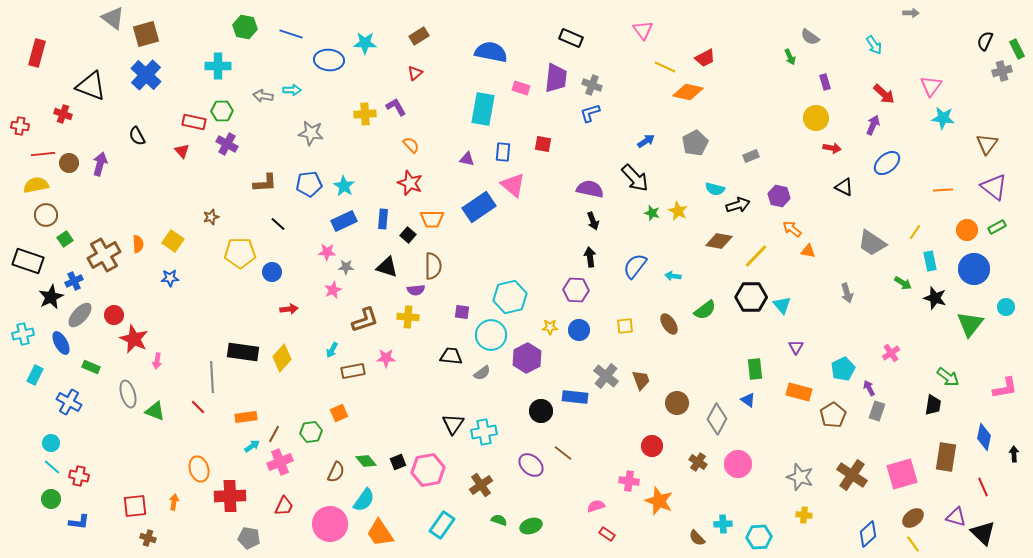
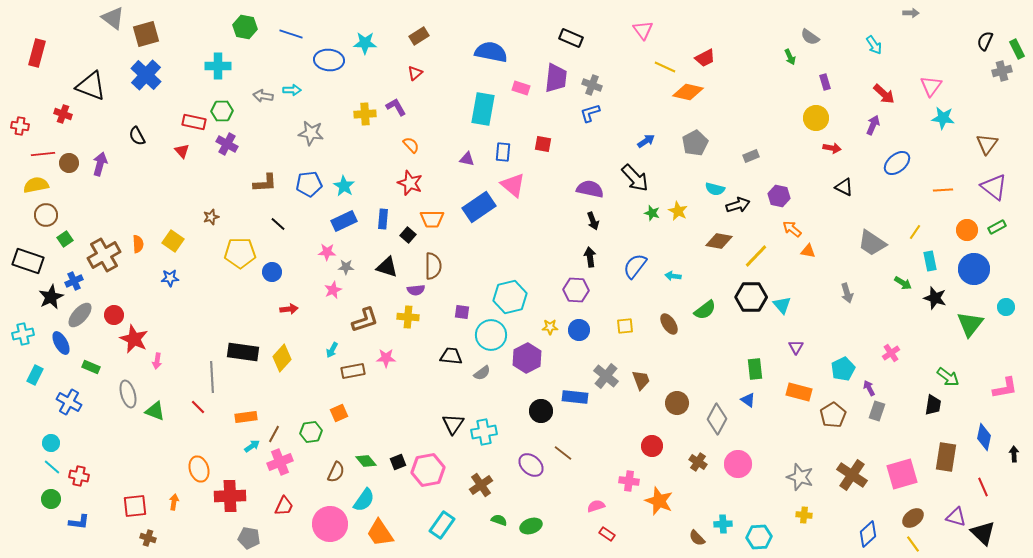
blue ellipse at (887, 163): moved 10 px right
